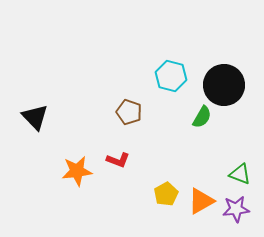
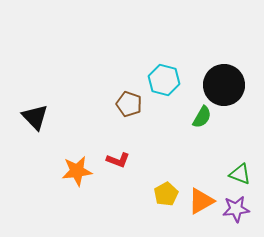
cyan hexagon: moved 7 px left, 4 px down
brown pentagon: moved 8 px up
